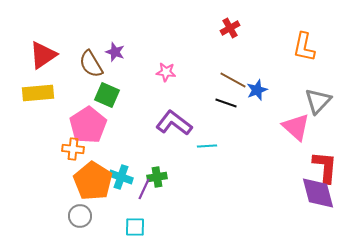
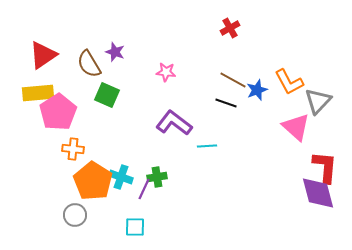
orange L-shape: moved 15 px left, 35 px down; rotated 40 degrees counterclockwise
brown semicircle: moved 2 px left
pink pentagon: moved 30 px left, 13 px up
gray circle: moved 5 px left, 1 px up
